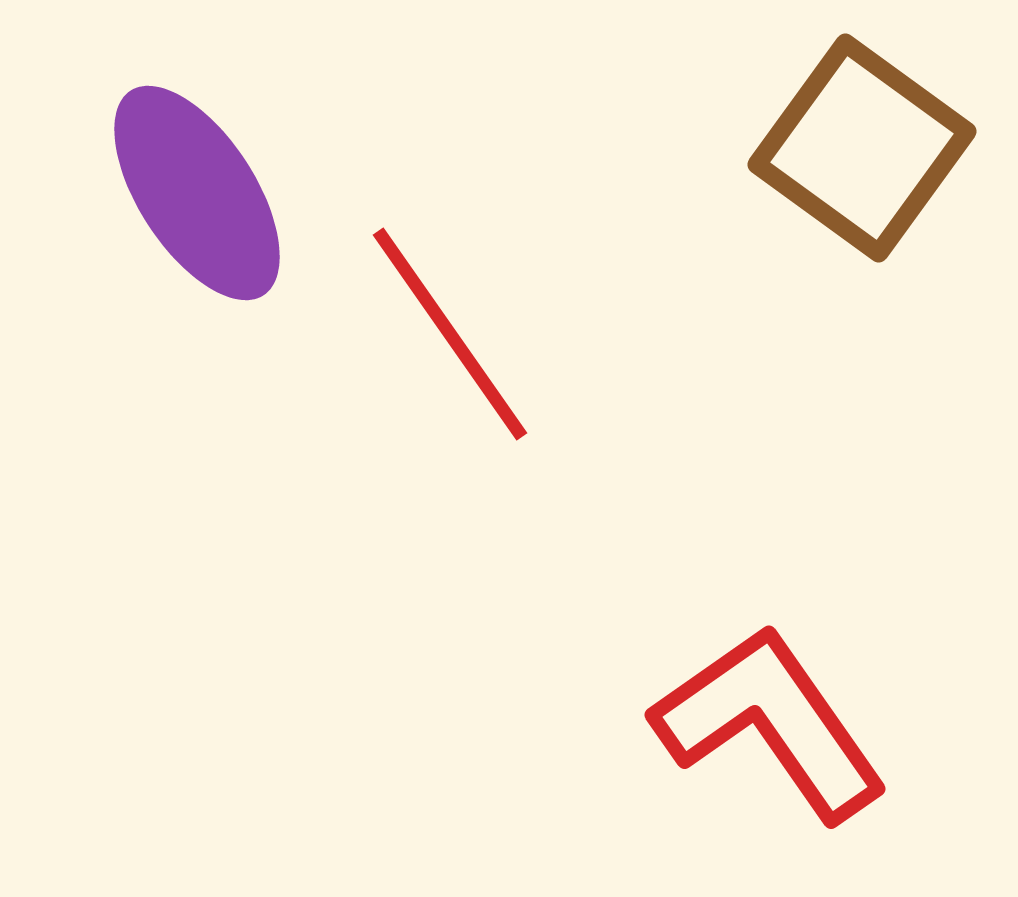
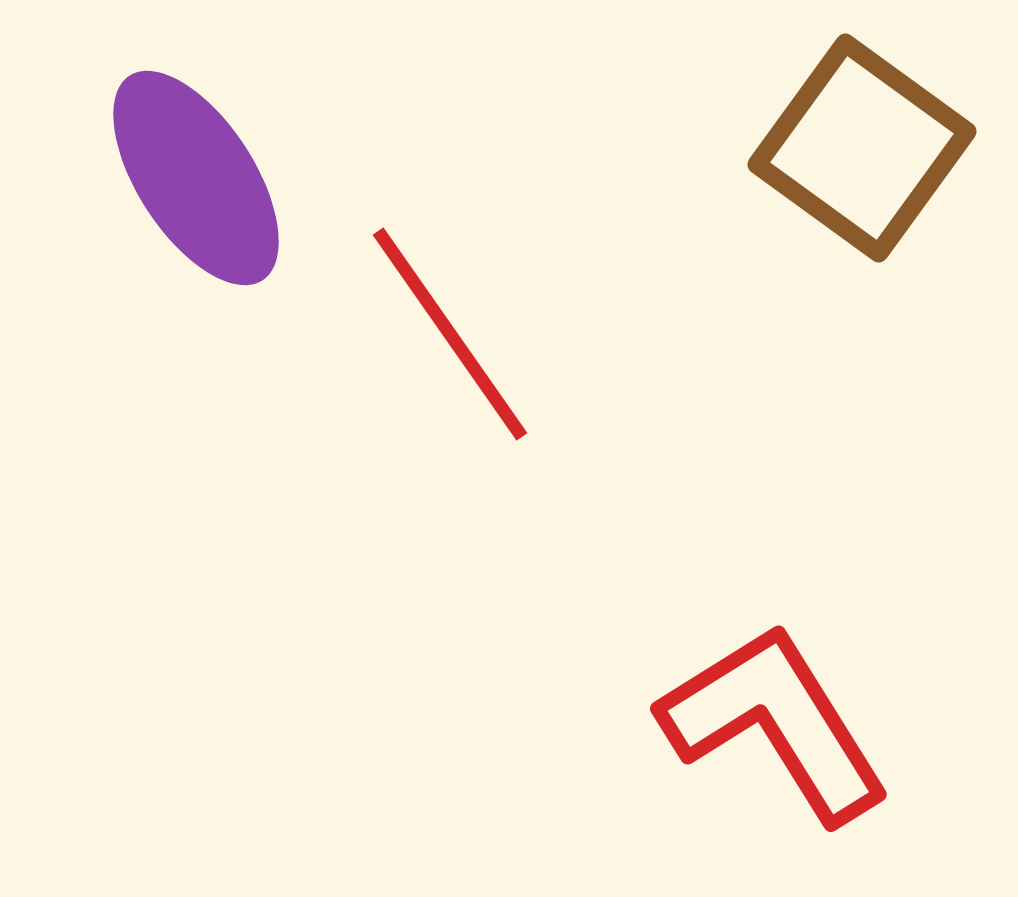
purple ellipse: moved 1 px left, 15 px up
red L-shape: moved 5 px right; rotated 3 degrees clockwise
